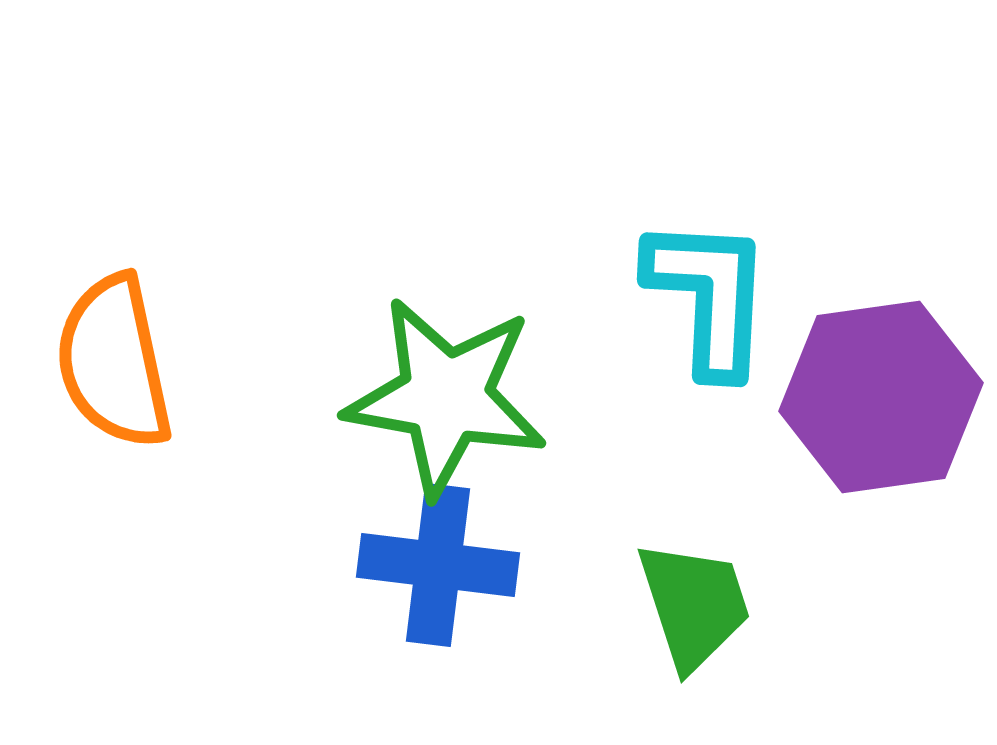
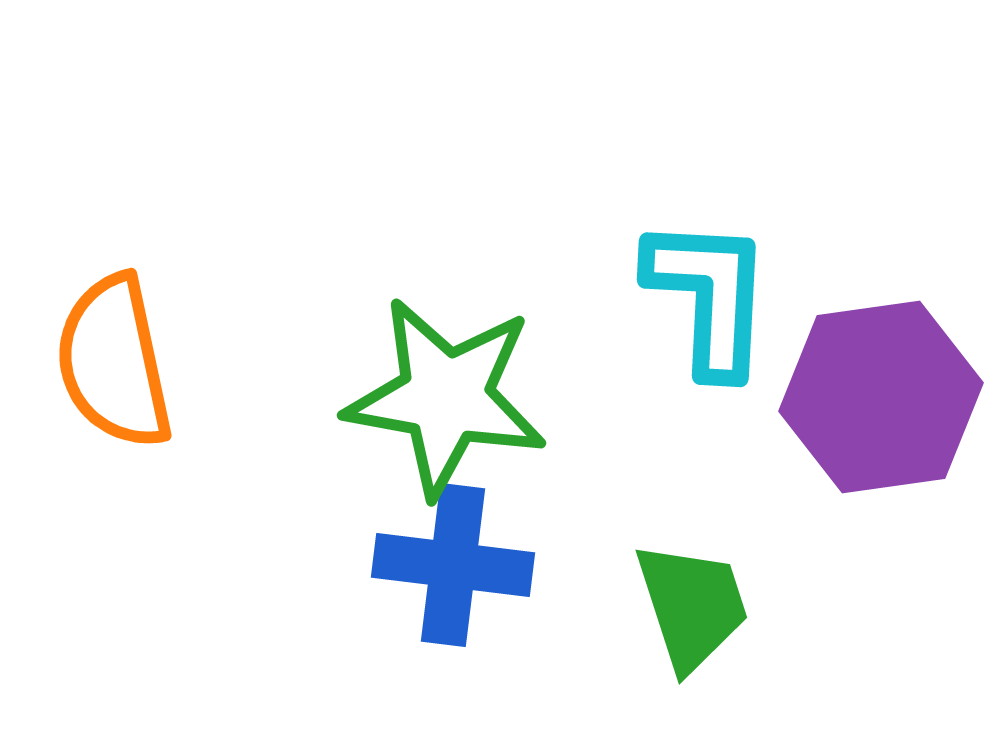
blue cross: moved 15 px right
green trapezoid: moved 2 px left, 1 px down
